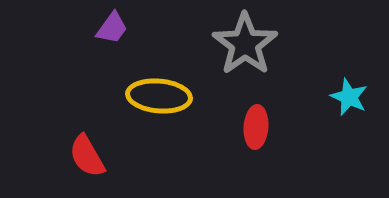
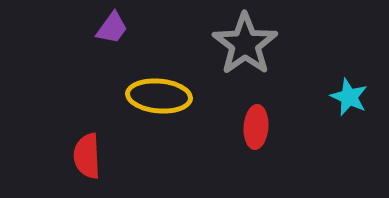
red semicircle: rotated 27 degrees clockwise
